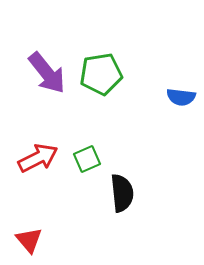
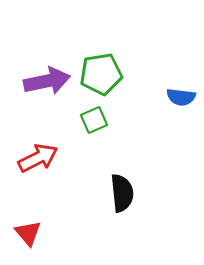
purple arrow: moved 8 px down; rotated 63 degrees counterclockwise
green square: moved 7 px right, 39 px up
red triangle: moved 1 px left, 7 px up
